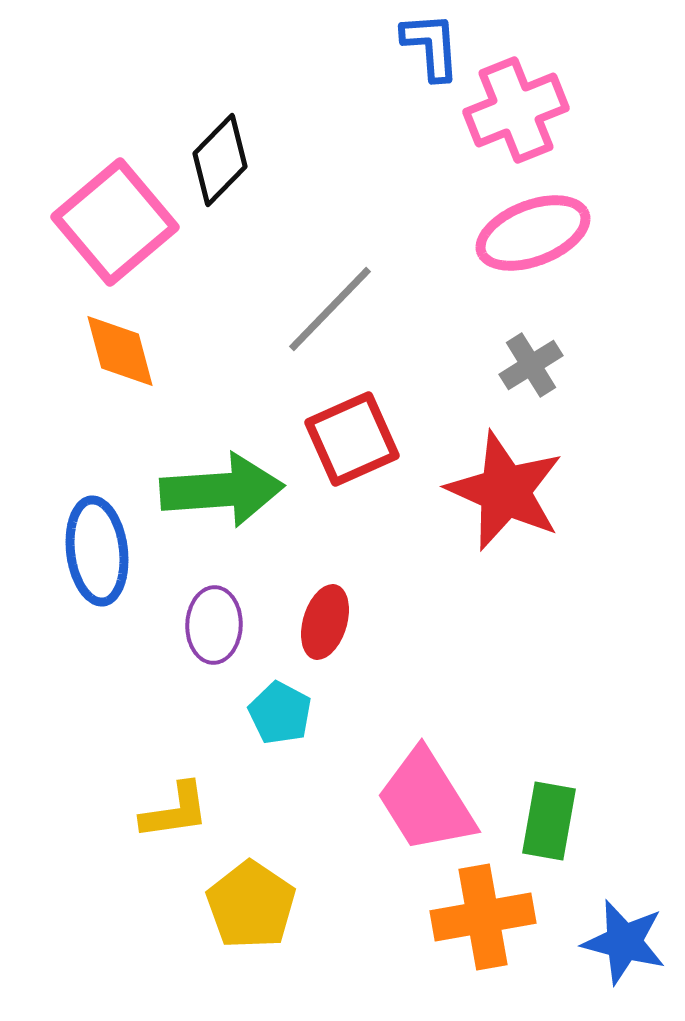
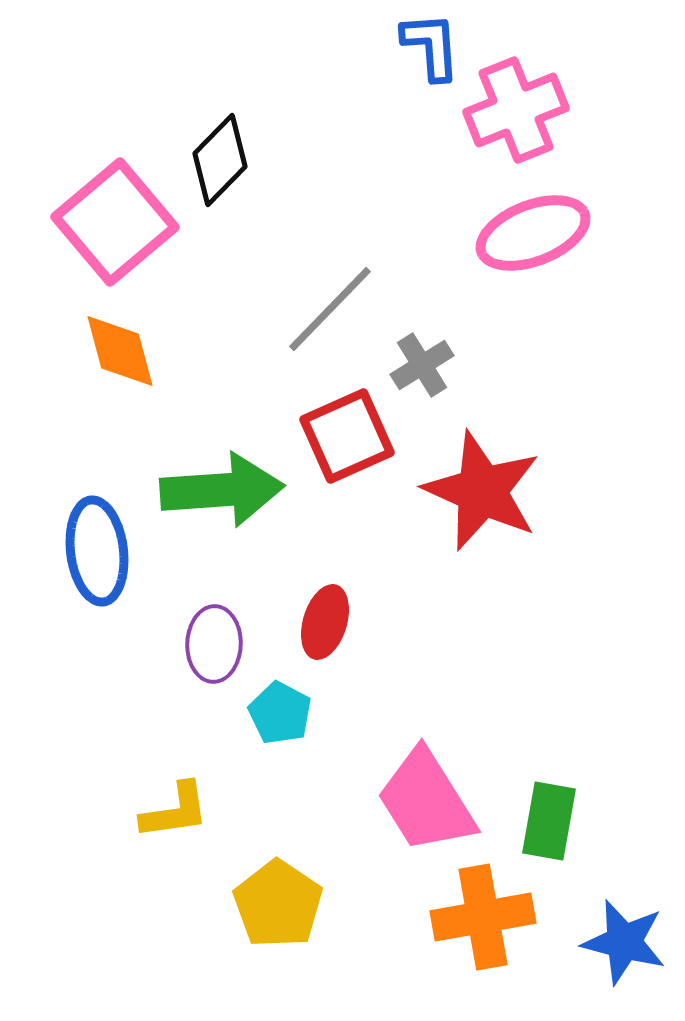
gray cross: moved 109 px left
red square: moved 5 px left, 3 px up
red star: moved 23 px left
purple ellipse: moved 19 px down
yellow pentagon: moved 27 px right, 1 px up
